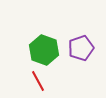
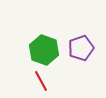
red line: moved 3 px right
